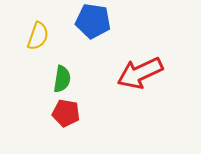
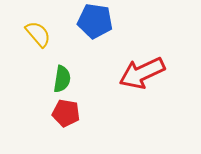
blue pentagon: moved 2 px right
yellow semicircle: moved 2 px up; rotated 60 degrees counterclockwise
red arrow: moved 2 px right
